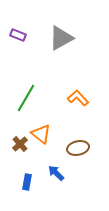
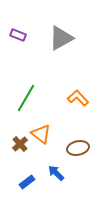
blue rectangle: rotated 42 degrees clockwise
